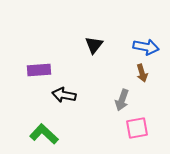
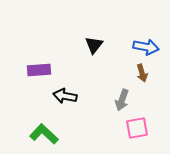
black arrow: moved 1 px right, 1 px down
